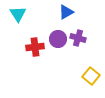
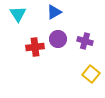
blue triangle: moved 12 px left
purple cross: moved 7 px right, 3 px down
yellow square: moved 2 px up
